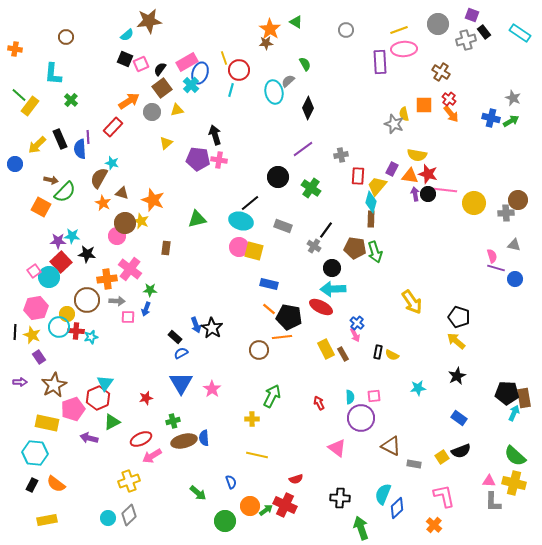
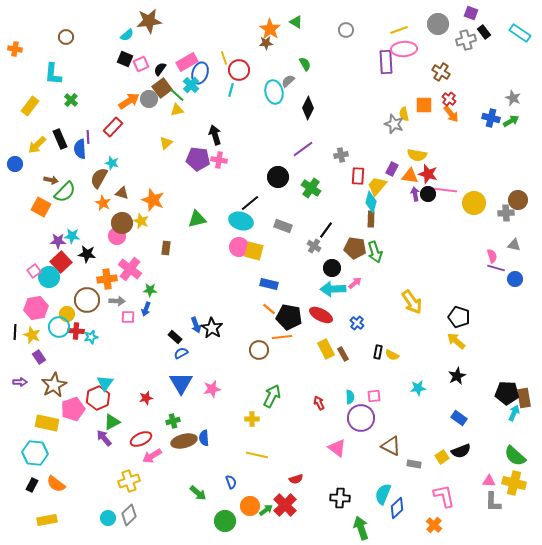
purple square at (472, 15): moved 1 px left, 2 px up
purple rectangle at (380, 62): moved 6 px right
green line at (19, 95): moved 158 px right
gray circle at (152, 112): moved 3 px left, 13 px up
brown circle at (125, 223): moved 3 px left
red ellipse at (321, 307): moved 8 px down
pink arrow at (355, 335): moved 52 px up; rotated 104 degrees counterclockwise
pink star at (212, 389): rotated 24 degrees clockwise
purple arrow at (89, 438): moved 15 px right; rotated 36 degrees clockwise
red cross at (285, 505): rotated 20 degrees clockwise
